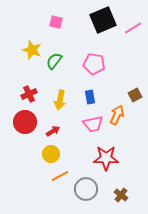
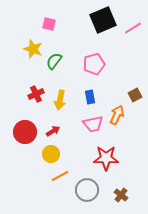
pink square: moved 7 px left, 2 px down
yellow star: moved 1 px right, 1 px up
pink pentagon: rotated 25 degrees counterclockwise
red cross: moved 7 px right
red circle: moved 10 px down
gray circle: moved 1 px right, 1 px down
